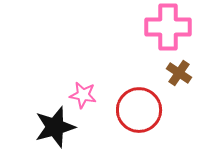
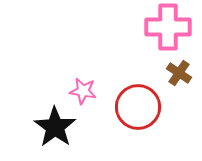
pink star: moved 4 px up
red circle: moved 1 px left, 3 px up
black star: rotated 21 degrees counterclockwise
